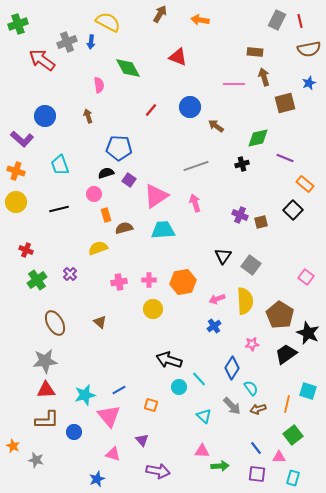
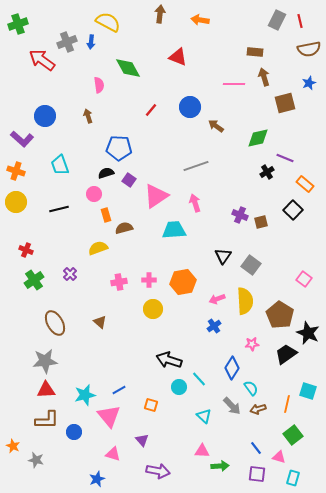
brown arrow at (160, 14): rotated 24 degrees counterclockwise
black cross at (242, 164): moved 25 px right, 8 px down; rotated 16 degrees counterclockwise
cyan trapezoid at (163, 230): moved 11 px right
pink square at (306, 277): moved 2 px left, 2 px down
green cross at (37, 280): moved 3 px left
pink triangle at (279, 457): rotated 16 degrees clockwise
